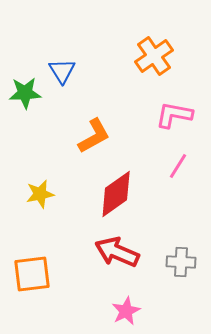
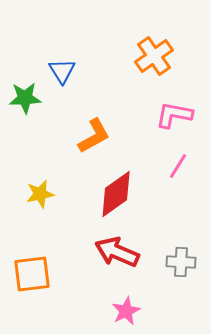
green star: moved 5 px down
